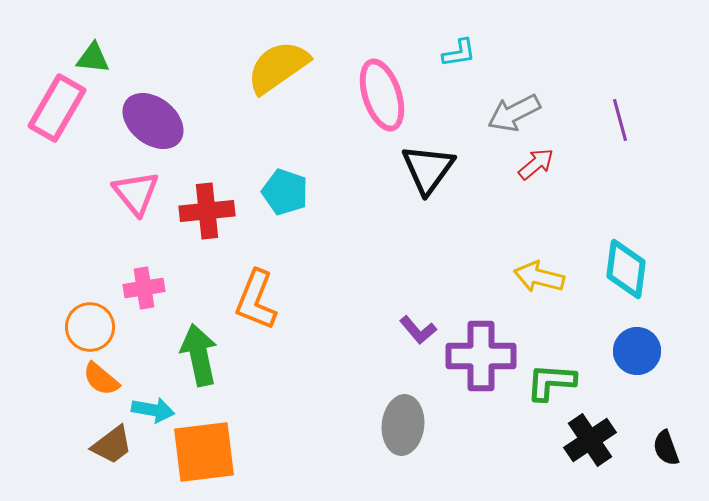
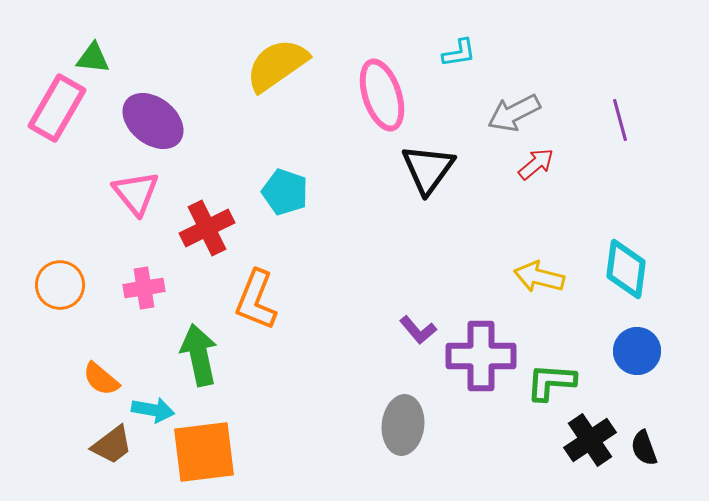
yellow semicircle: moved 1 px left, 2 px up
red cross: moved 17 px down; rotated 20 degrees counterclockwise
orange circle: moved 30 px left, 42 px up
black semicircle: moved 22 px left
